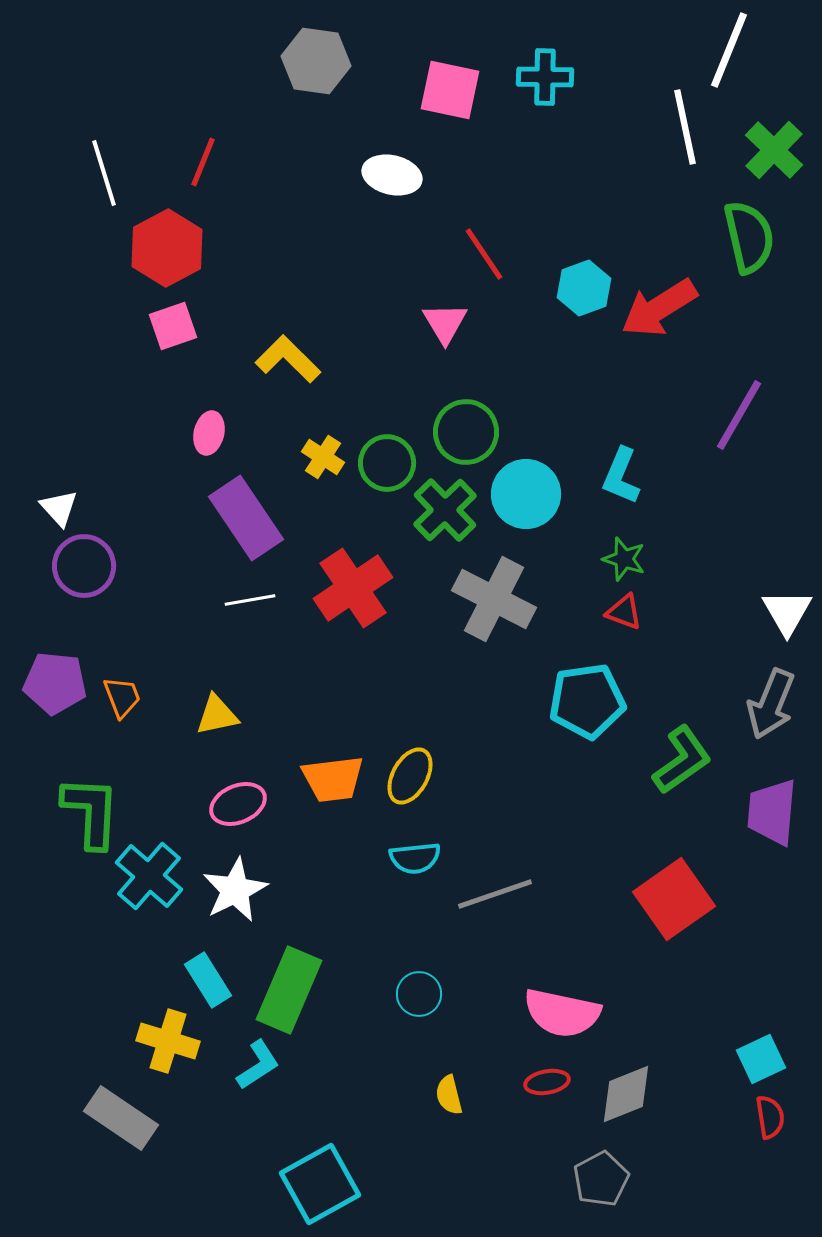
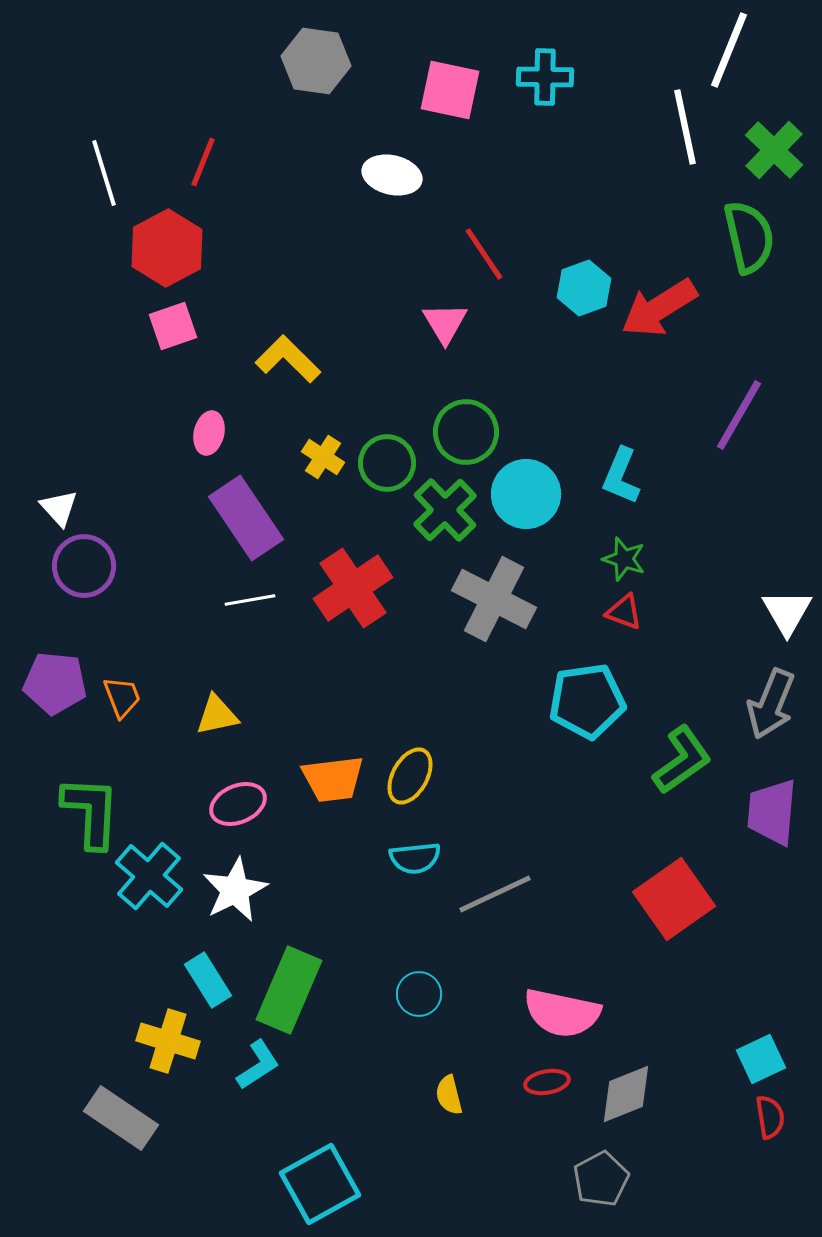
gray line at (495, 894): rotated 6 degrees counterclockwise
